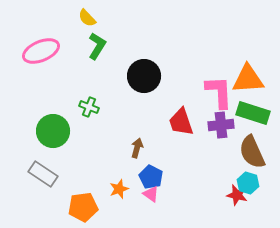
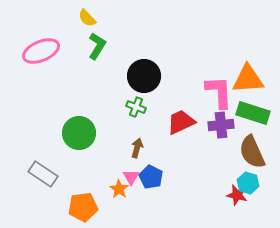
green cross: moved 47 px right
red trapezoid: rotated 84 degrees clockwise
green circle: moved 26 px right, 2 px down
orange star: rotated 18 degrees counterclockwise
pink triangle: moved 20 px left, 17 px up; rotated 24 degrees clockwise
